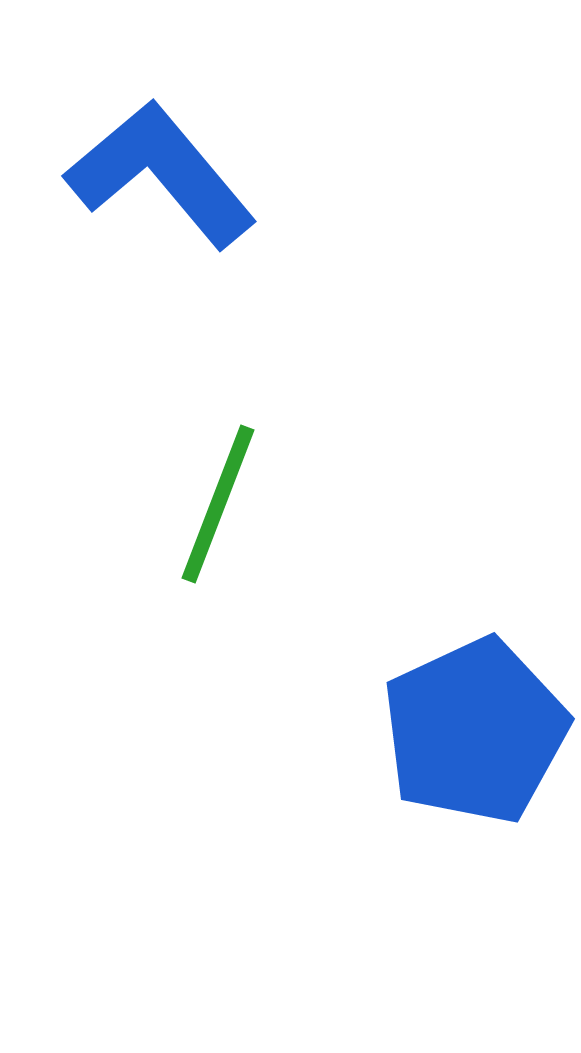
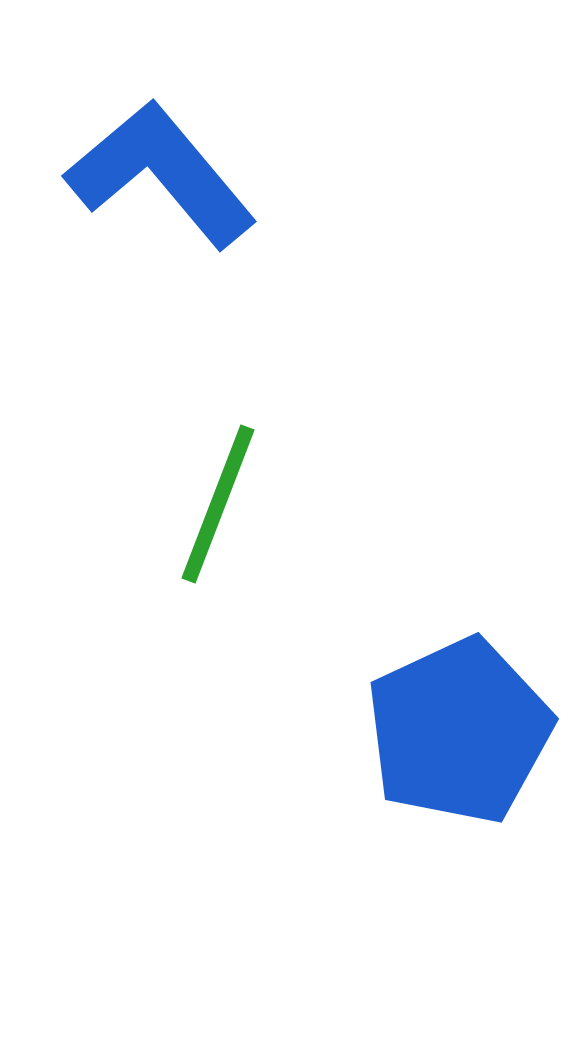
blue pentagon: moved 16 px left
